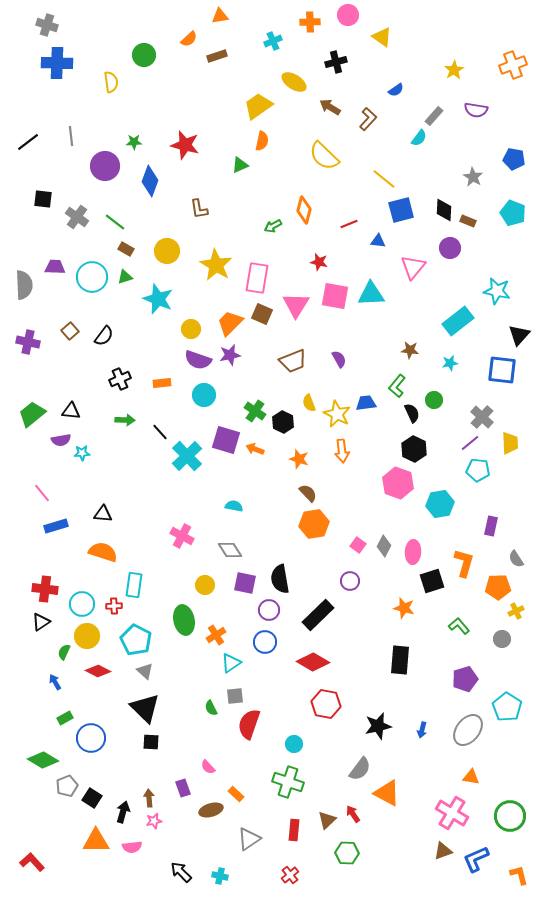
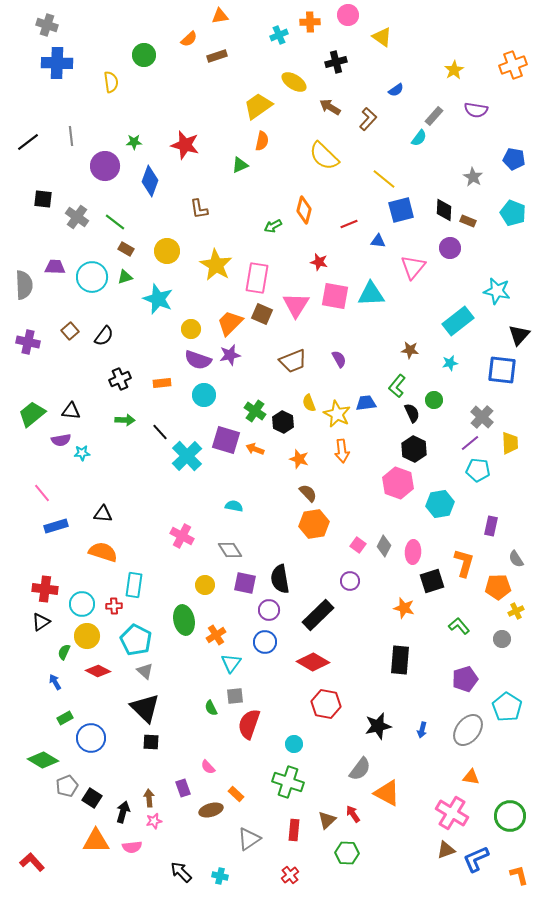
cyan cross at (273, 41): moved 6 px right, 6 px up
cyan triangle at (231, 663): rotated 20 degrees counterclockwise
brown triangle at (443, 851): moved 3 px right, 1 px up
